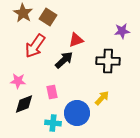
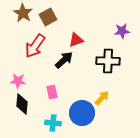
brown square: rotated 30 degrees clockwise
black diamond: moved 2 px left; rotated 65 degrees counterclockwise
blue circle: moved 5 px right
